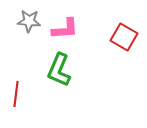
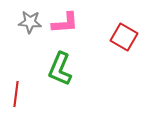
gray star: moved 1 px right, 1 px down
pink L-shape: moved 6 px up
green L-shape: moved 1 px right, 1 px up
